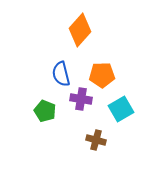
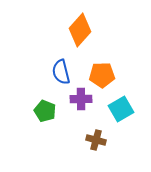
blue semicircle: moved 2 px up
purple cross: rotated 10 degrees counterclockwise
